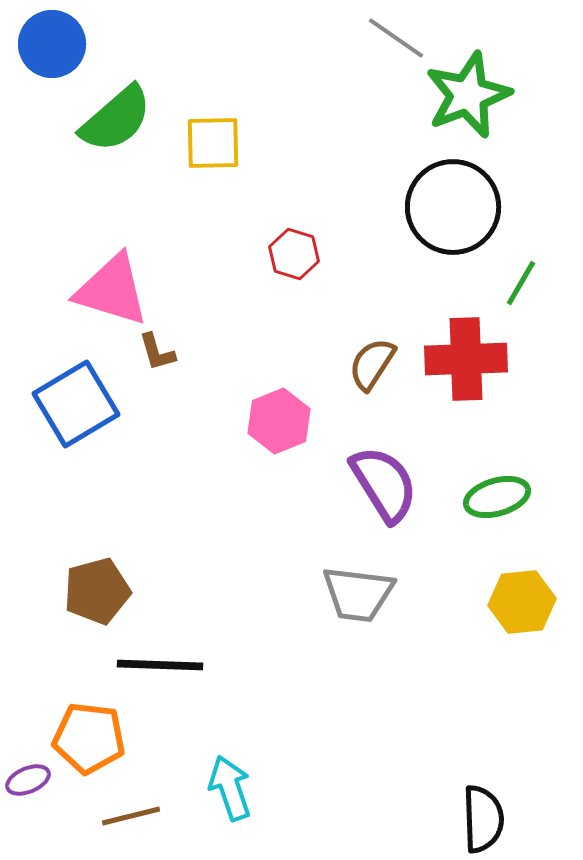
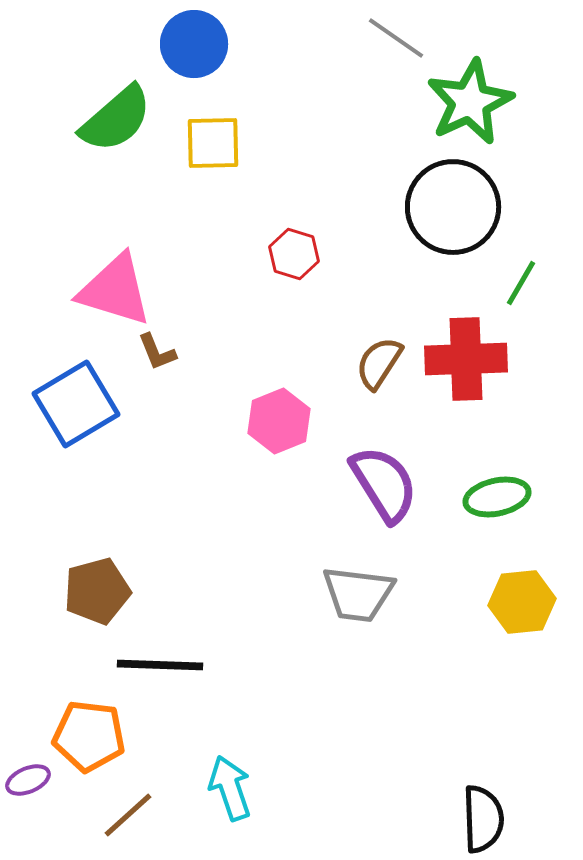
blue circle: moved 142 px right
green star: moved 2 px right, 7 px down; rotated 4 degrees counterclockwise
pink triangle: moved 3 px right
brown L-shape: rotated 6 degrees counterclockwise
brown semicircle: moved 7 px right, 1 px up
green ellipse: rotated 4 degrees clockwise
orange pentagon: moved 2 px up
brown line: moved 3 px left, 1 px up; rotated 28 degrees counterclockwise
